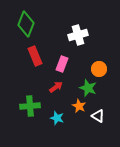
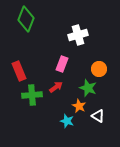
green diamond: moved 5 px up
red rectangle: moved 16 px left, 15 px down
green cross: moved 2 px right, 11 px up
cyan star: moved 10 px right, 3 px down
